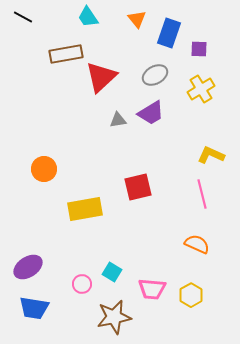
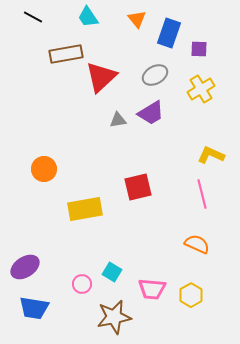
black line: moved 10 px right
purple ellipse: moved 3 px left
